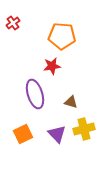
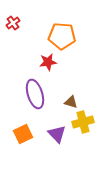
red star: moved 4 px left, 4 px up
yellow cross: moved 1 px left, 7 px up
